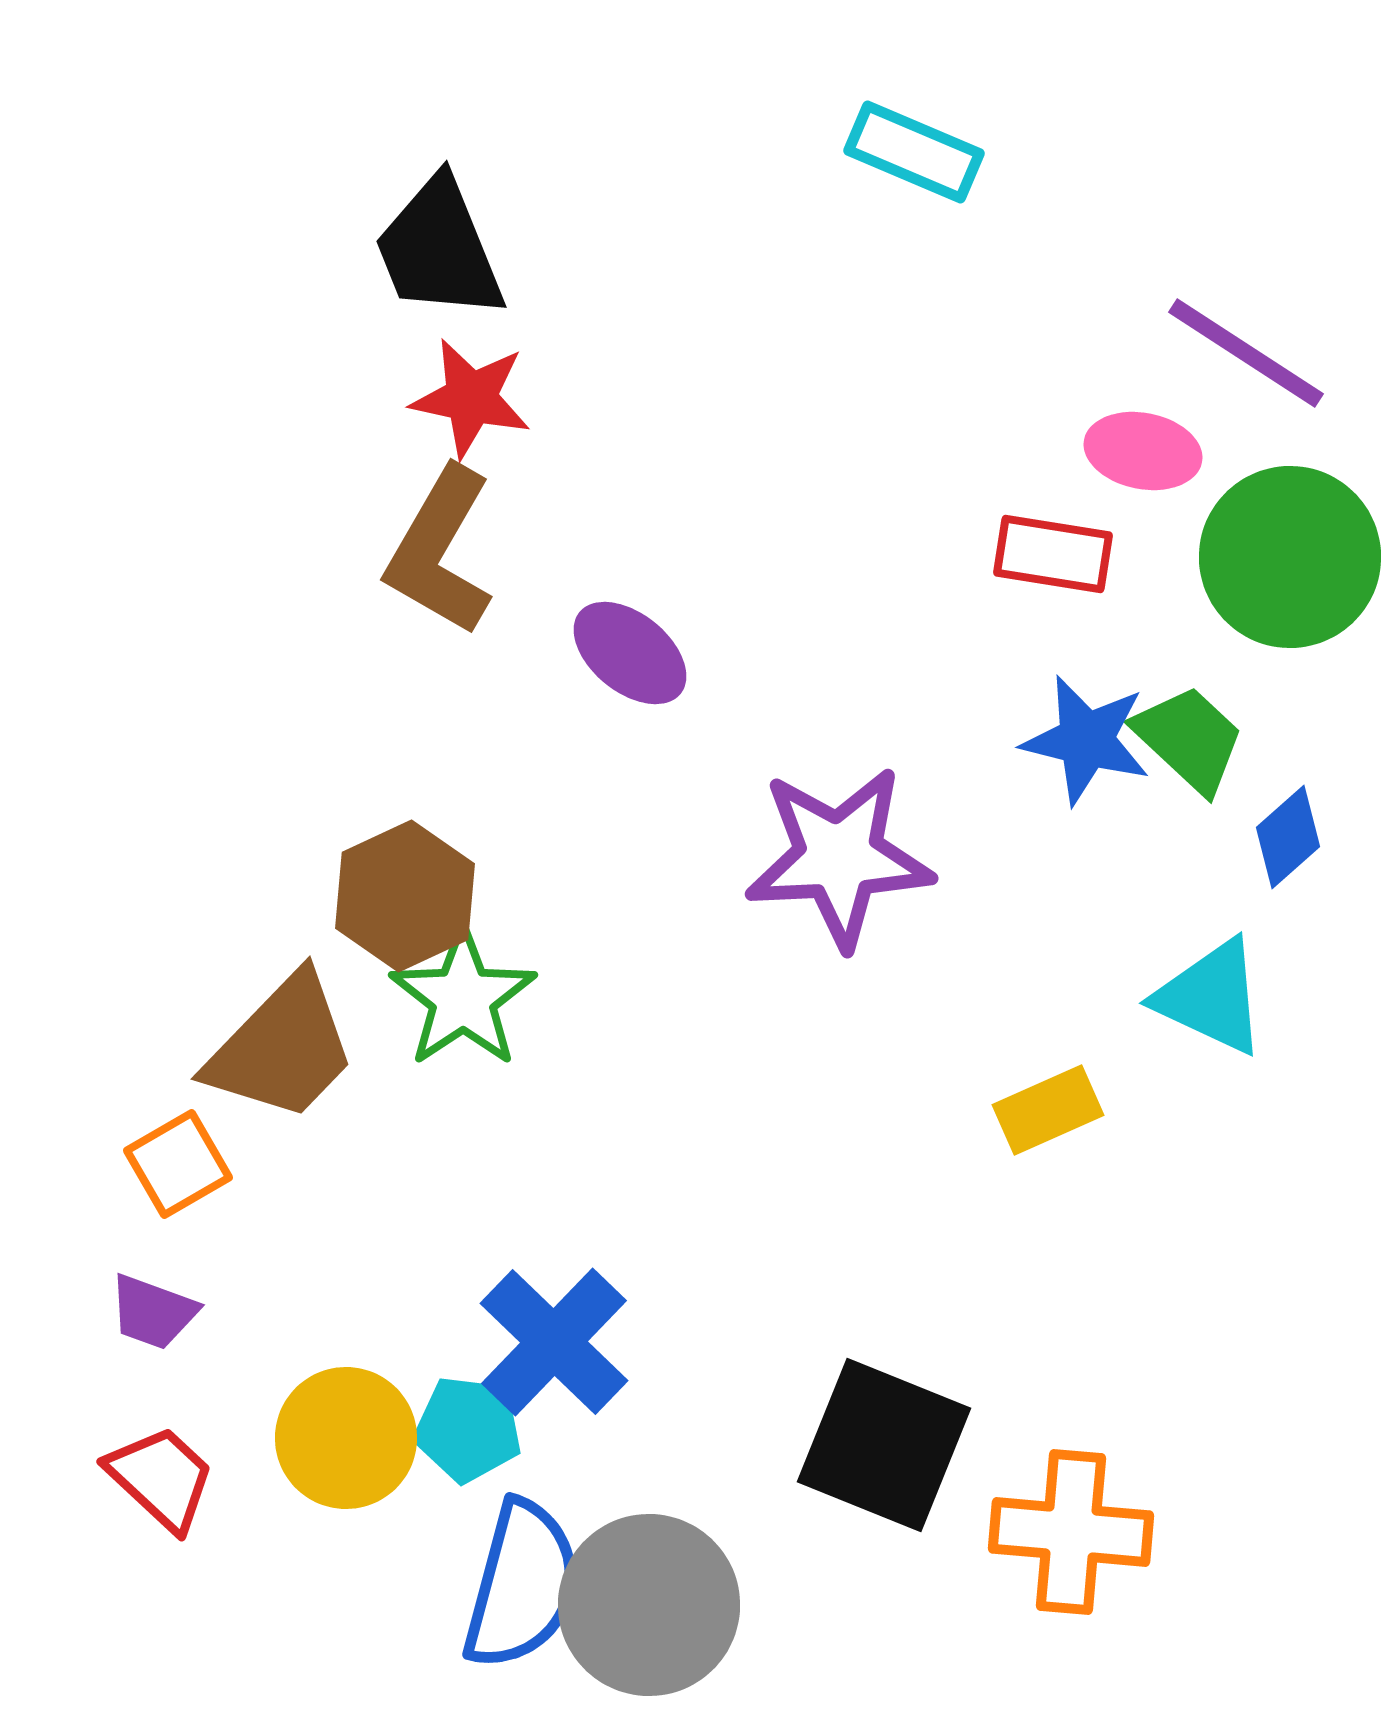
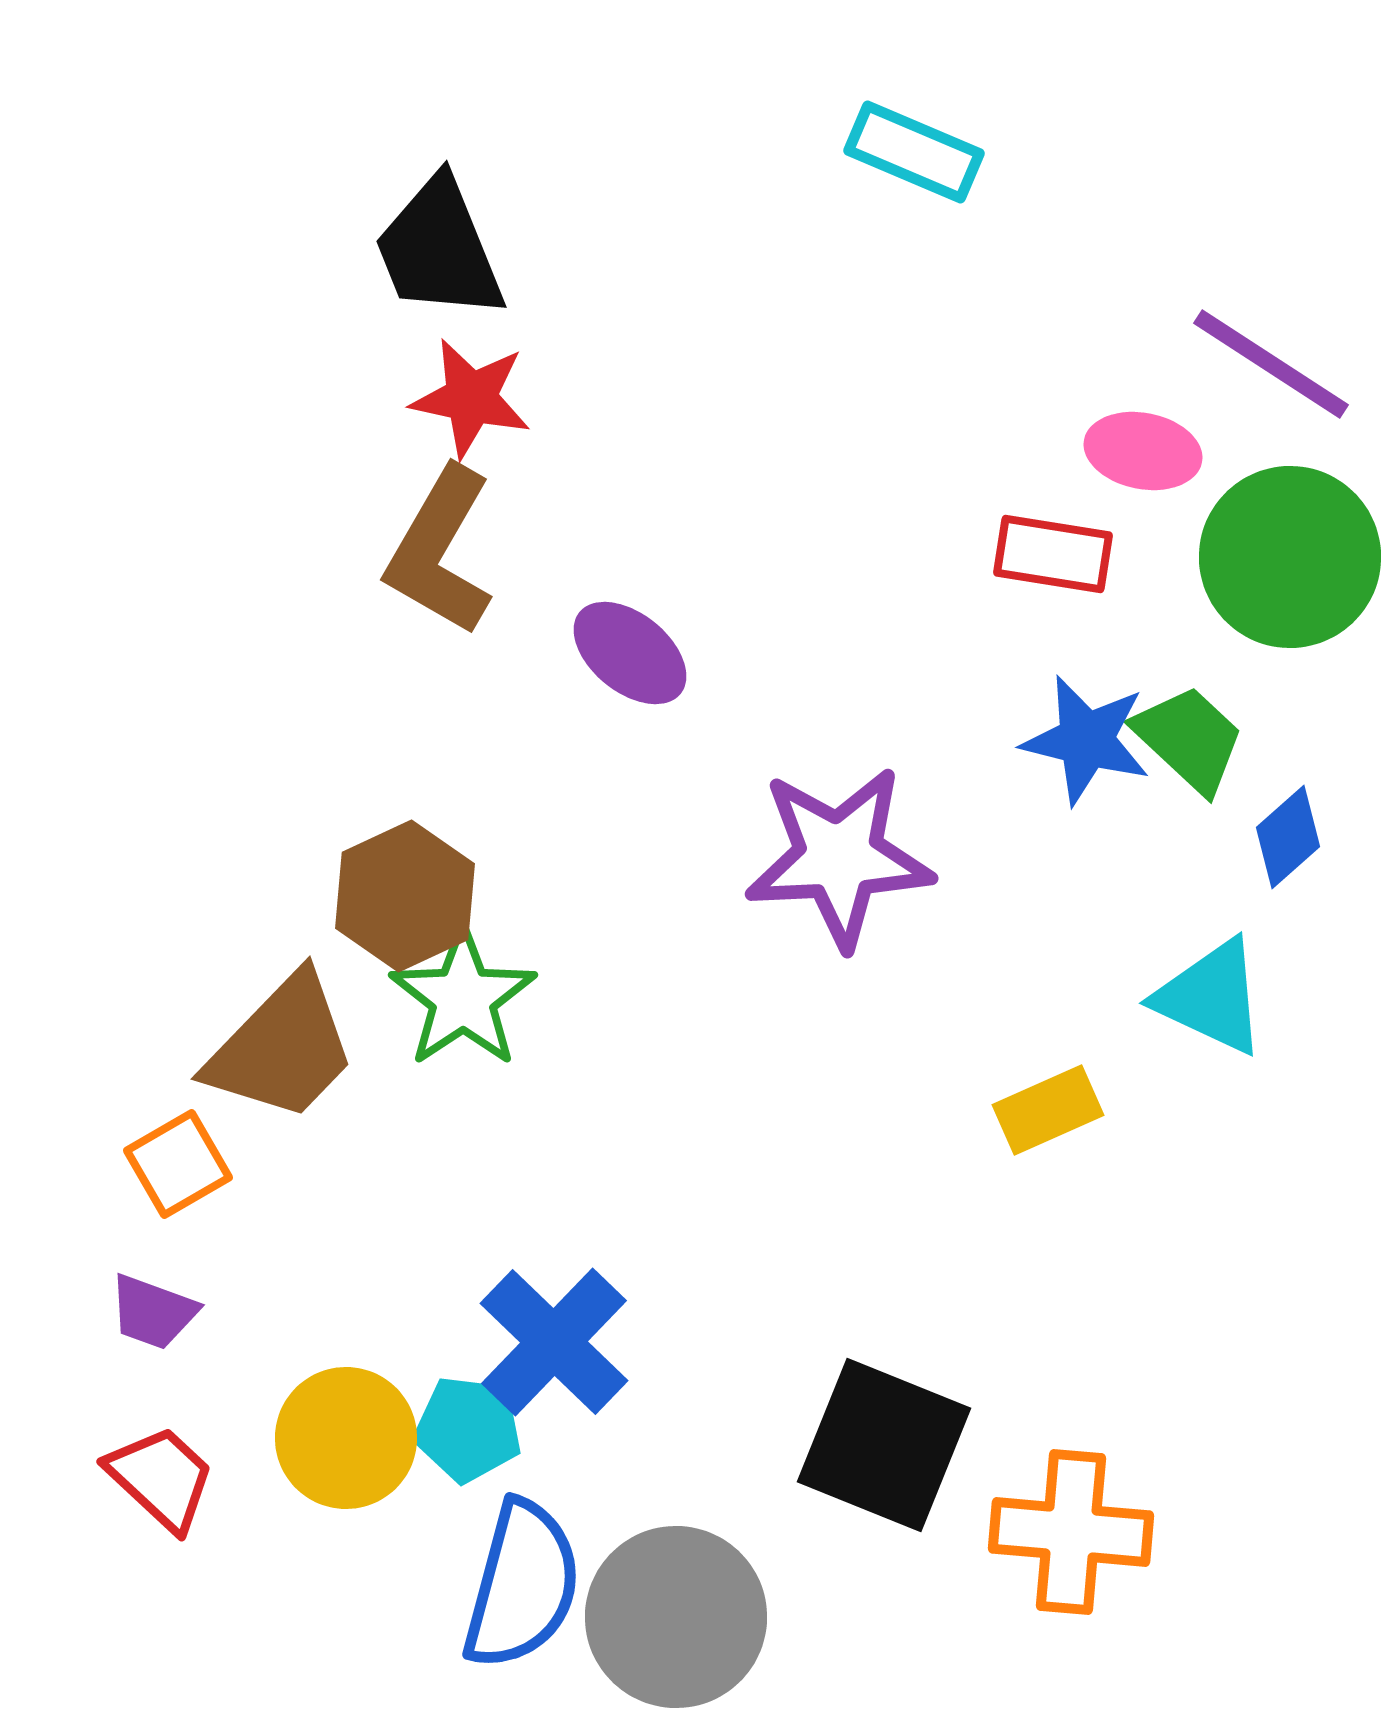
purple line: moved 25 px right, 11 px down
gray circle: moved 27 px right, 12 px down
